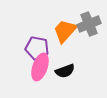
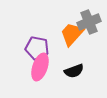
gray cross: moved 2 px up
orange trapezoid: moved 7 px right, 3 px down
black semicircle: moved 9 px right
